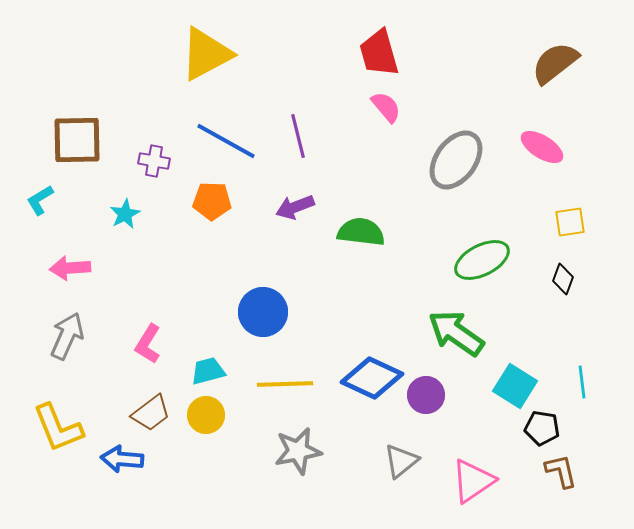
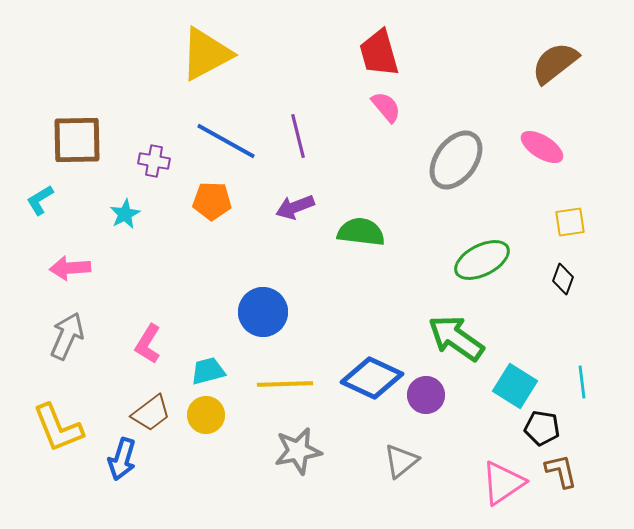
green arrow: moved 5 px down
blue arrow: rotated 78 degrees counterclockwise
pink triangle: moved 30 px right, 2 px down
